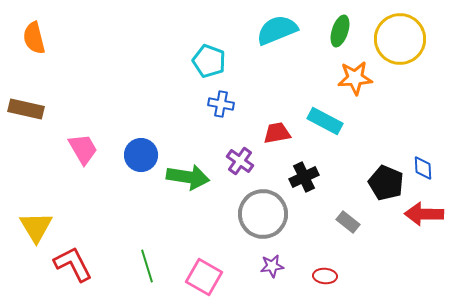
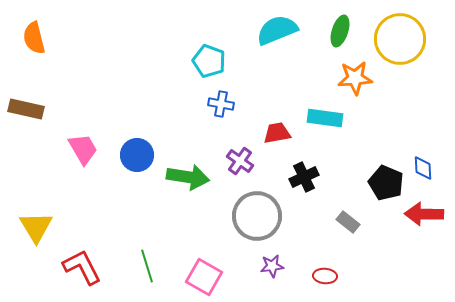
cyan rectangle: moved 3 px up; rotated 20 degrees counterclockwise
blue circle: moved 4 px left
gray circle: moved 6 px left, 2 px down
red L-shape: moved 9 px right, 3 px down
